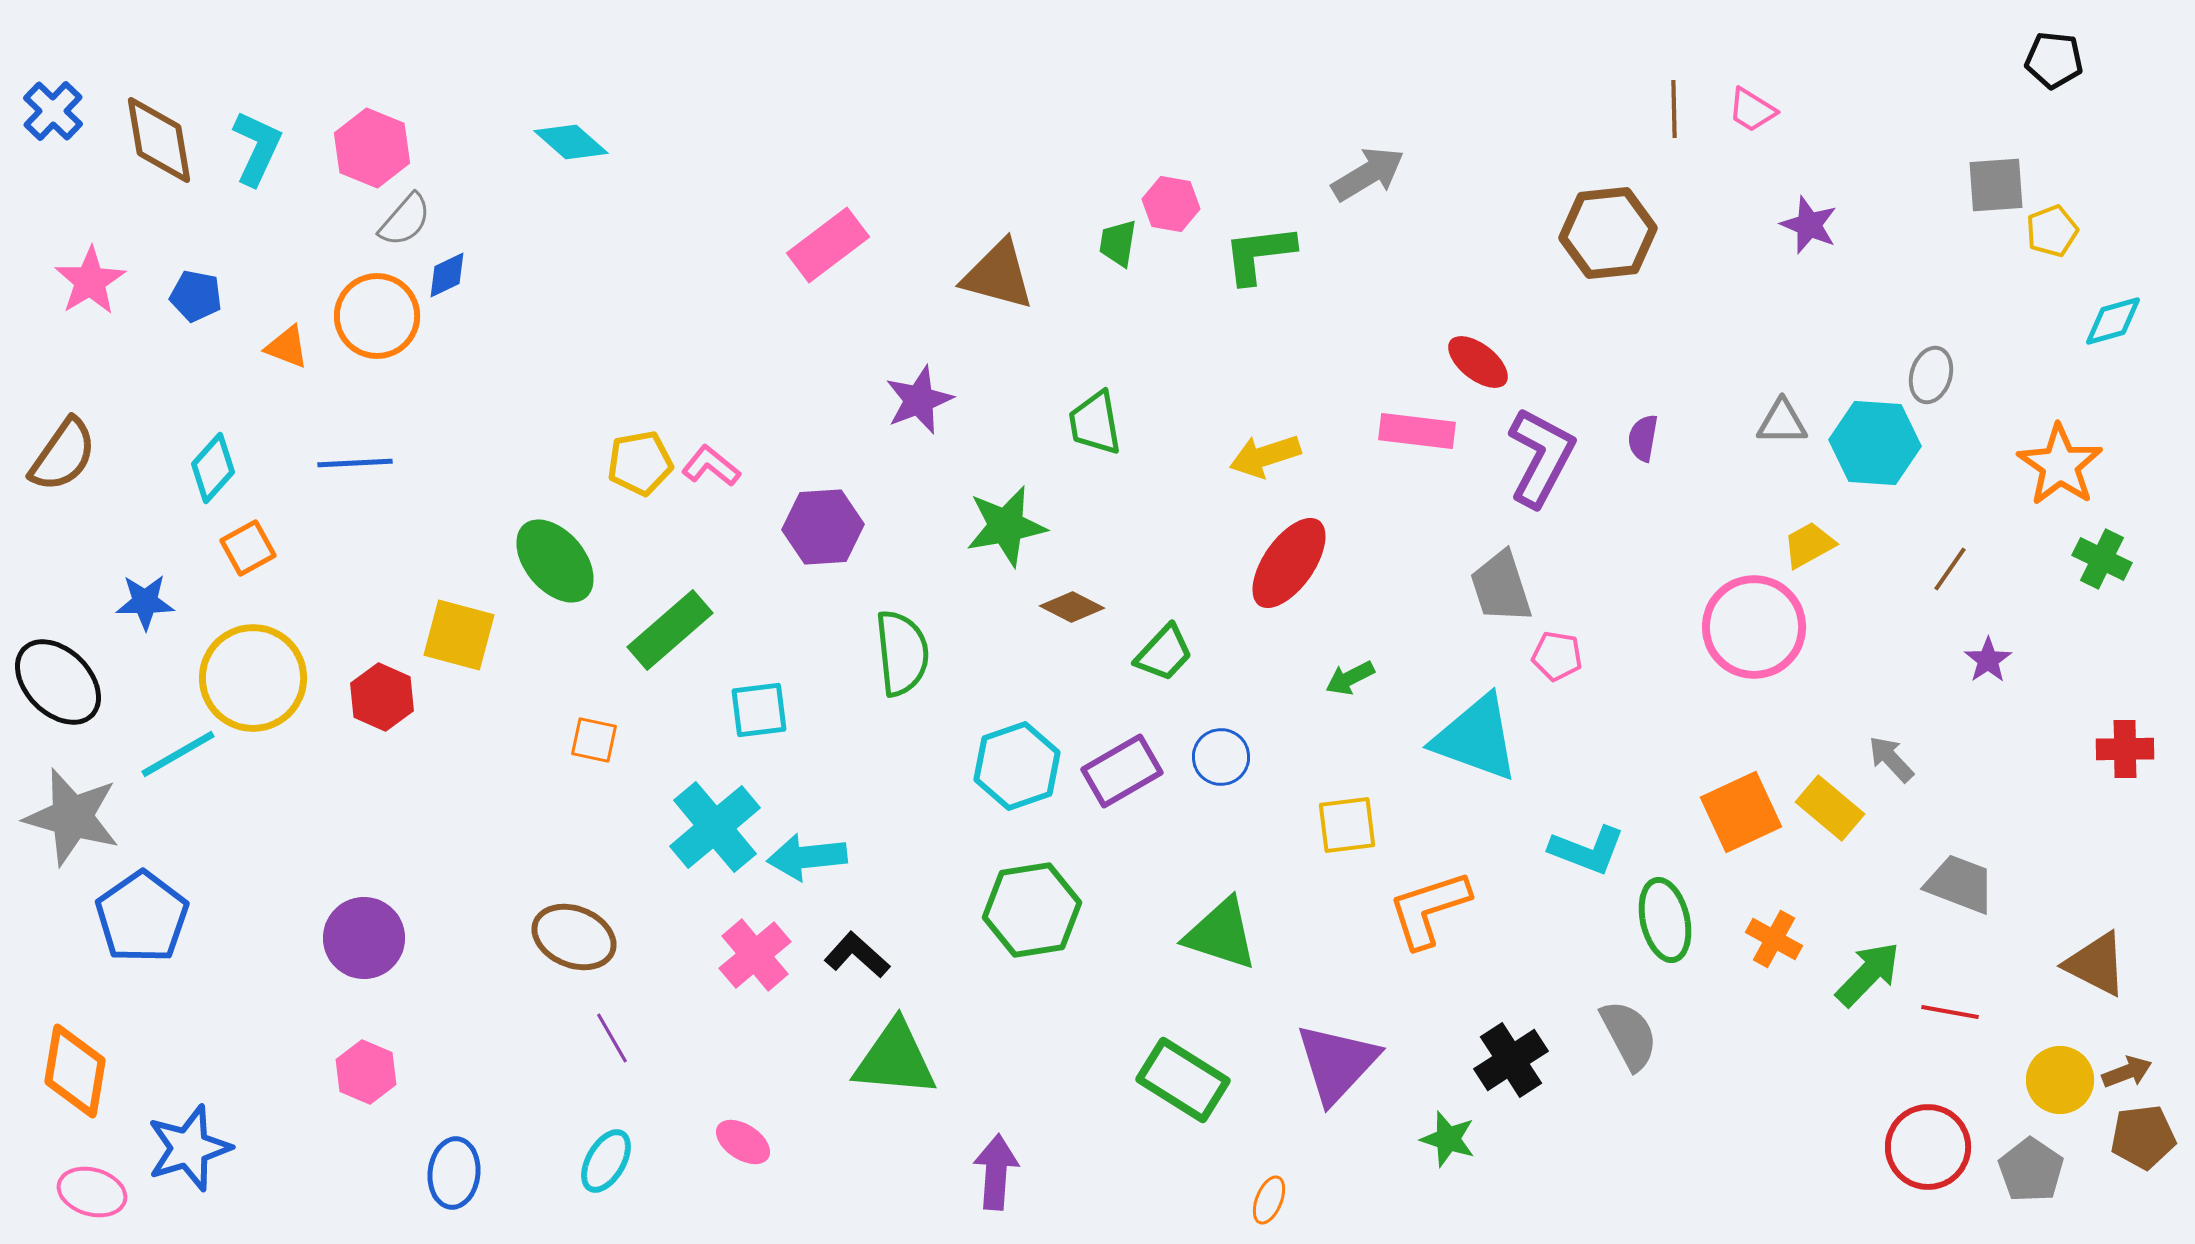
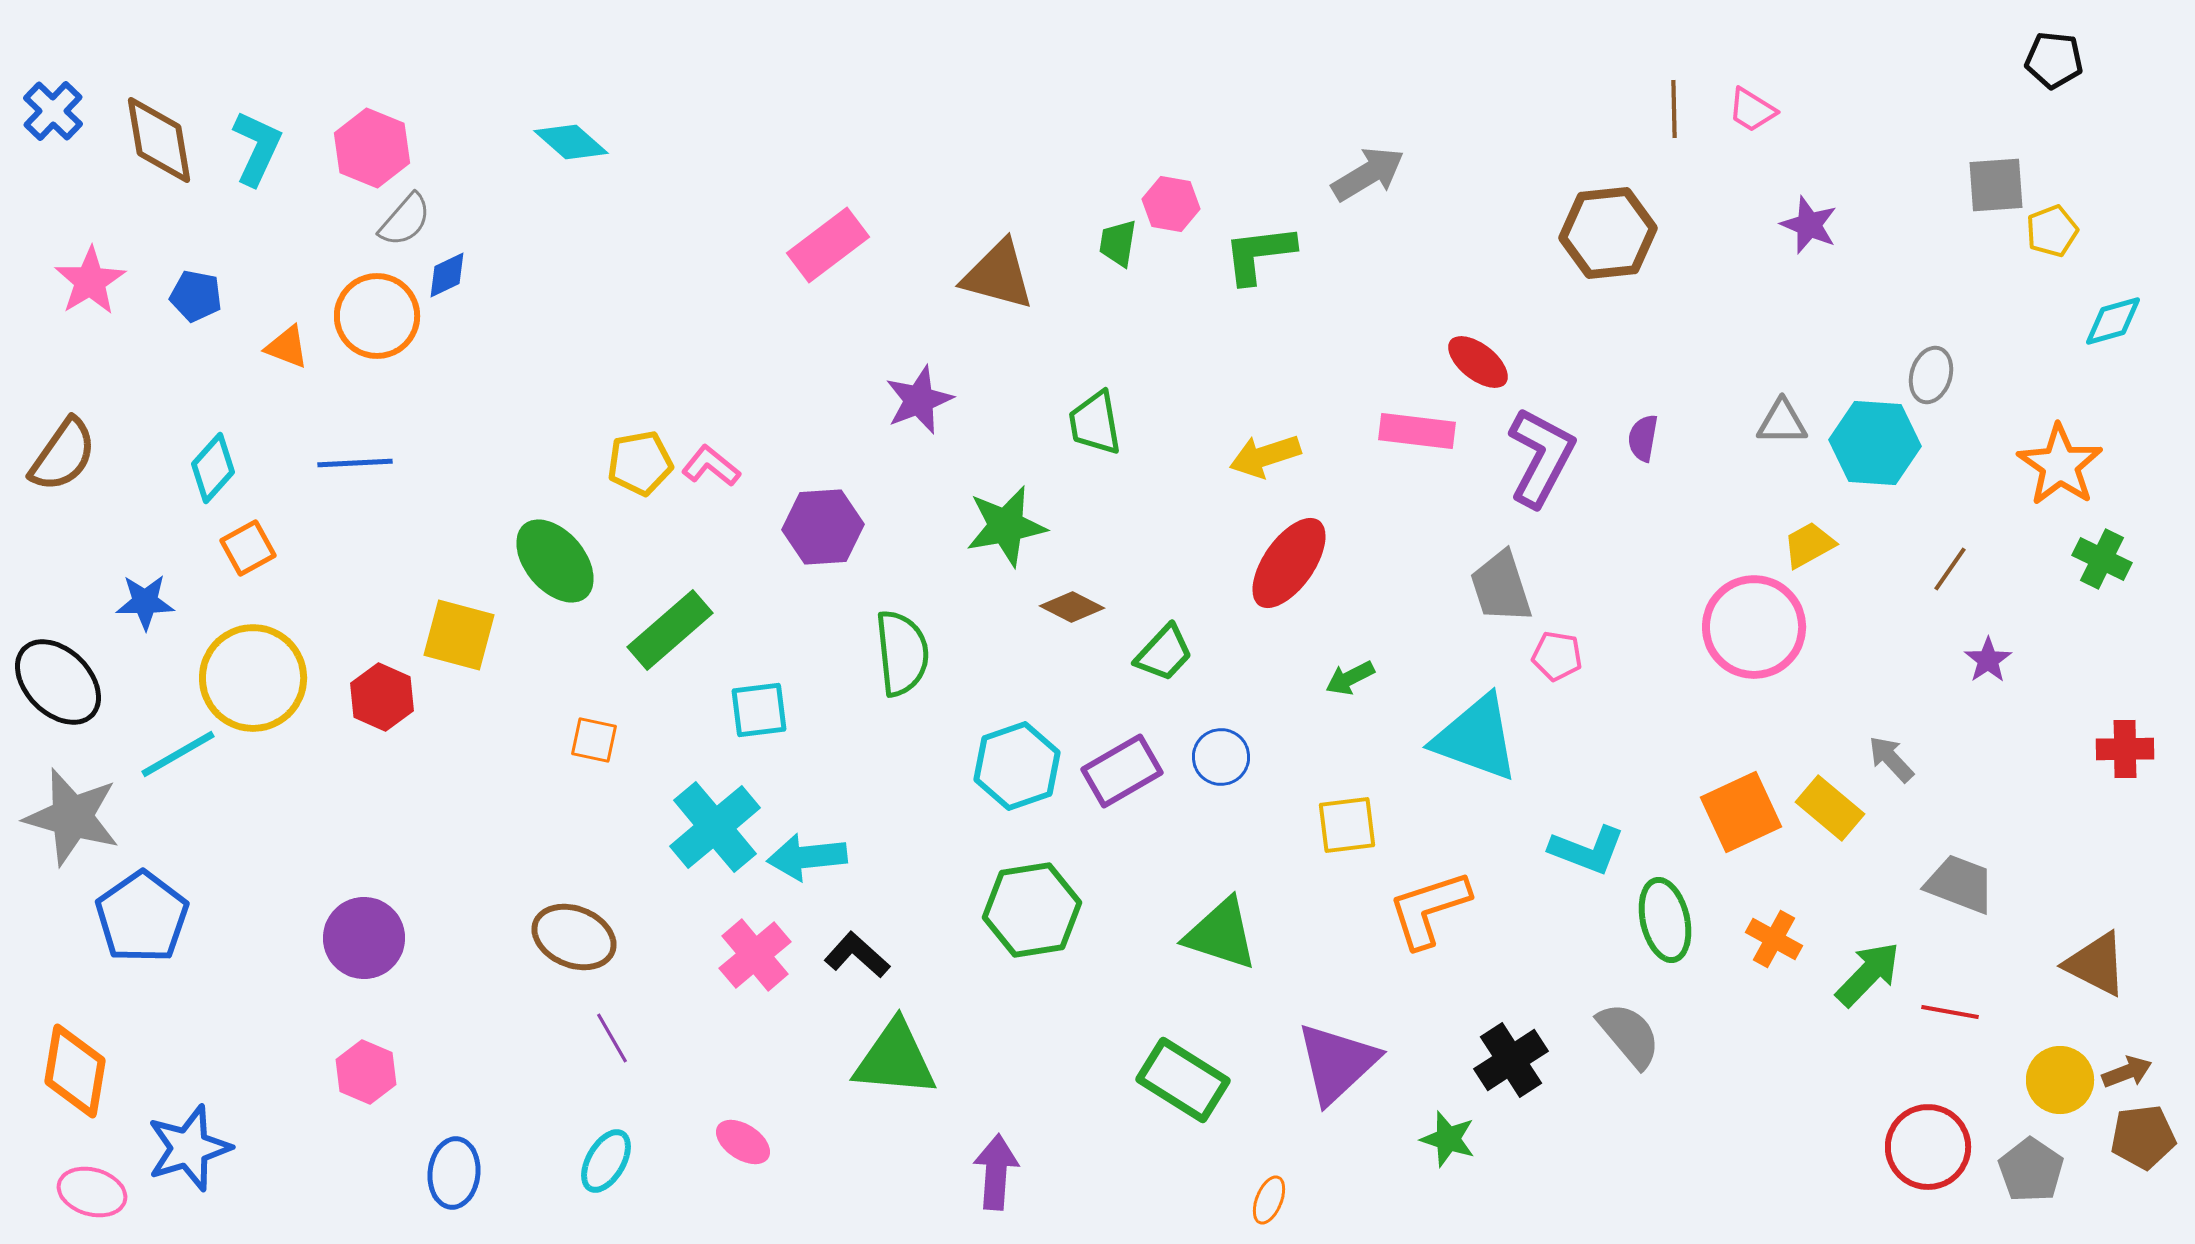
gray semicircle at (1629, 1035): rotated 12 degrees counterclockwise
purple triangle at (1337, 1063): rotated 4 degrees clockwise
